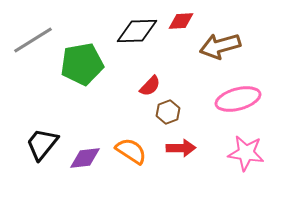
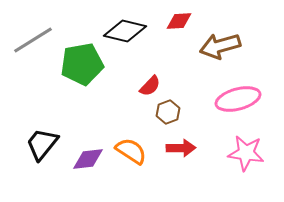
red diamond: moved 2 px left
black diamond: moved 12 px left; rotated 15 degrees clockwise
purple diamond: moved 3 px right, 1 px down
